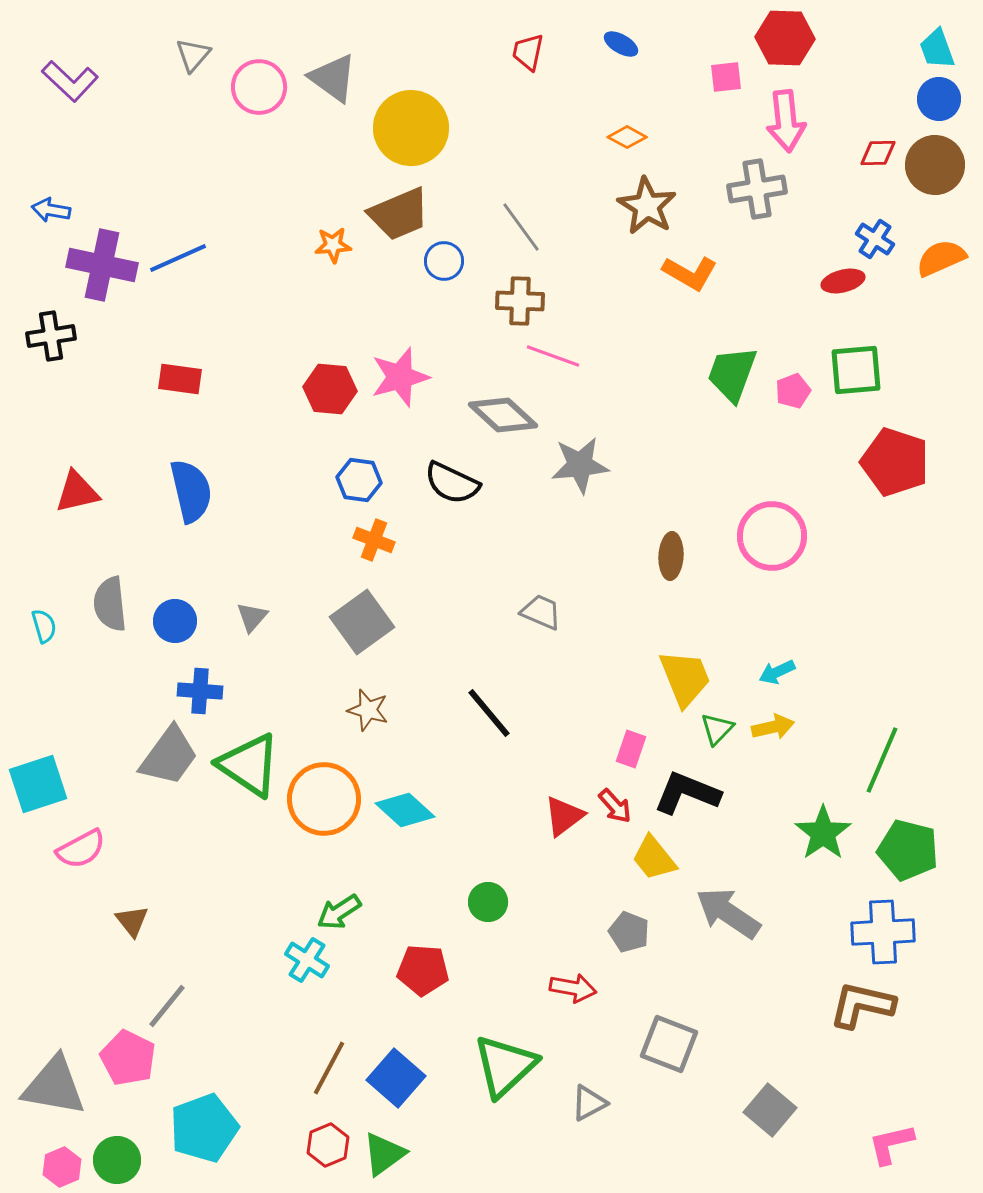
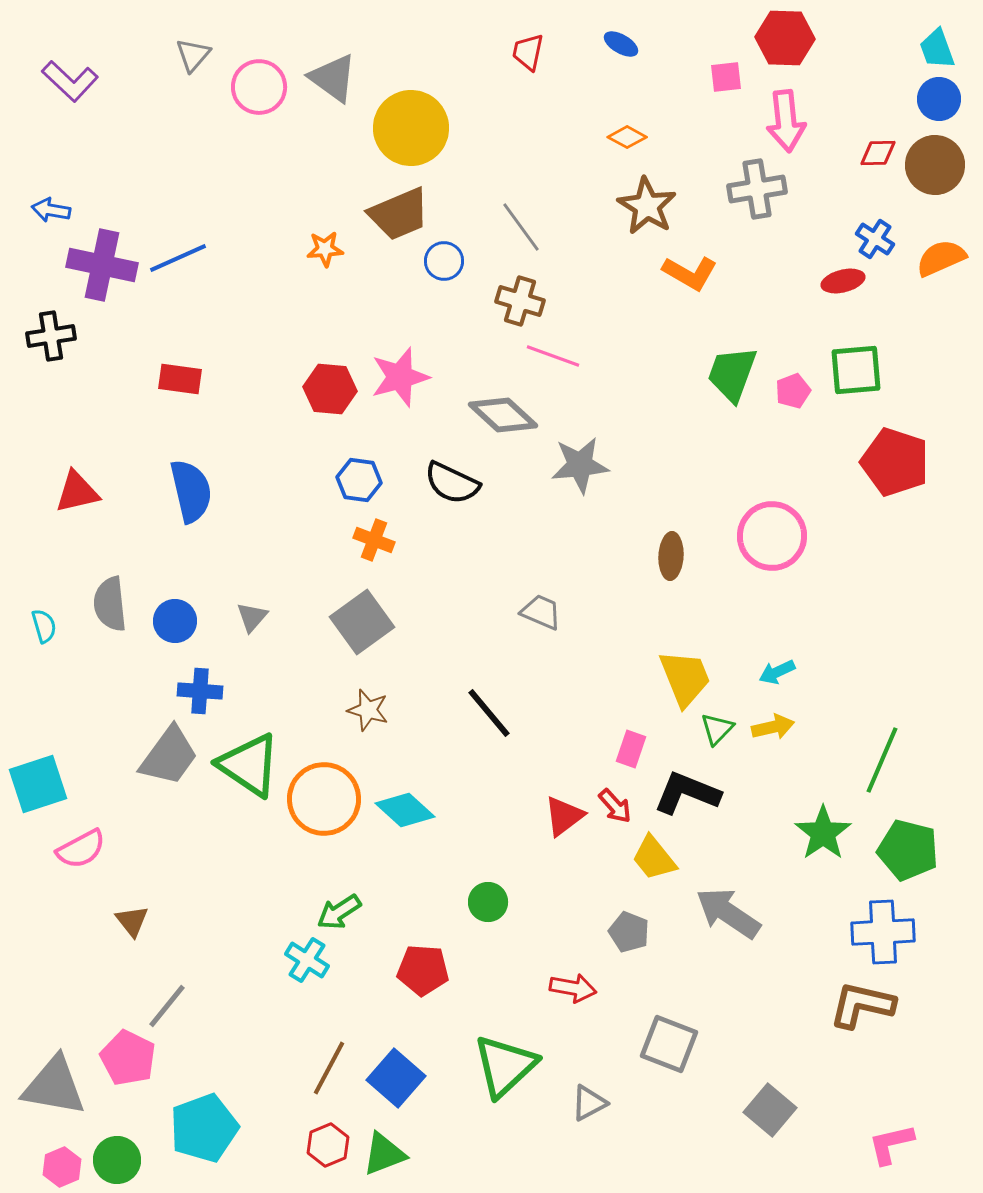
orange star at (333, 245): moved 8 px left, 4 px down
brown cross at (520, 301): rotated 15 degrees clockwise
green triangle at (384, 1154): rotated 15 degrees clockwise
